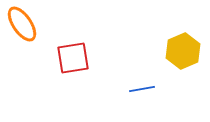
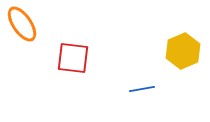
red square: rotated 16 degrees clockwise
